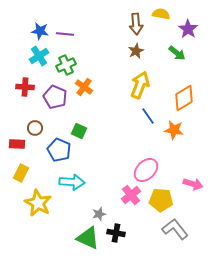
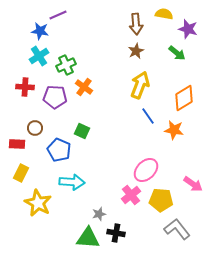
yellow semicircle: moved 3 px right
purple star: rotated 18 degrees counterclockwise
purple line: moved 7 px left, 19 px up; rotated 30 degrees counterclockwise
purple pentagon: rotated 20 degrees counterclockwise
green square: moved 3 px right
pink arrow: rotated 18 degrees clockwise
gray L-shape: moved 2 px right
green triangle: rotated 20 degrees counterclockwise
